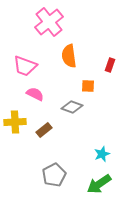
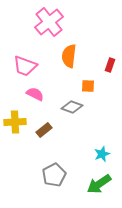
orange semicircle: rotated 15 degrees clockwise
